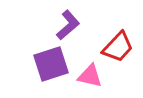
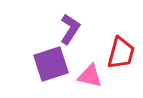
purple L-shape: moved 2 px right, 4 px down; rotated 16 degrees counterclockwise
red trapezoid: moved 3 px right, 6 px down; rotated 28 degrees counterclockwise
